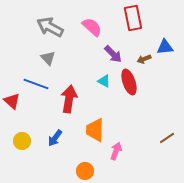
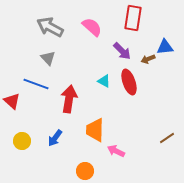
red rectangle: rotated 20 degrees clockwise
purple arrow: moved 9 px right, 3 px up
brown arrow: moved 4 px right
pink arrow: rotated 84 degrees counterclockwise
